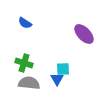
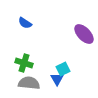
cyan square: rotated 24 degrees counterclockwise
